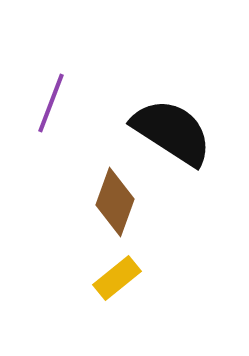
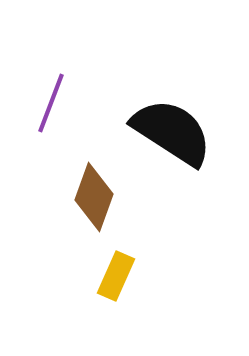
brown diamond: moved 21 px left, 5 px up
yellow rectangle: moved 1 px left, 2 px up; rotated 27 degrees counterclockwise
